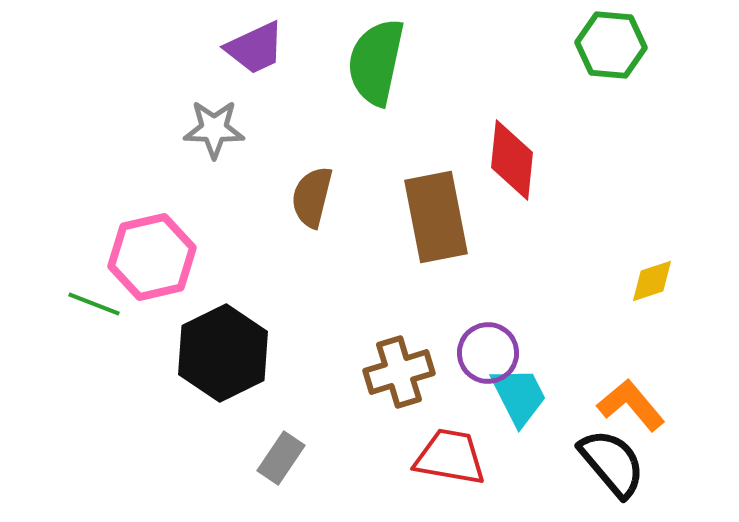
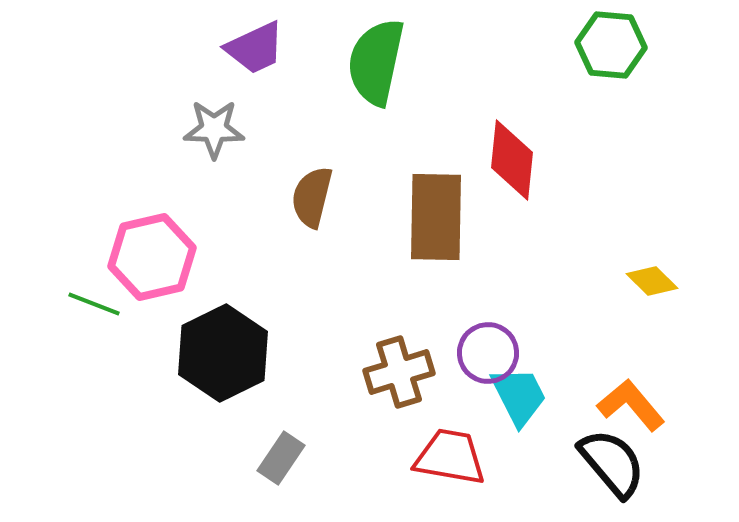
brown rectangle: rotated 12 degrees clockwise
yellow diamond: rotated 63 degrees clockwise
